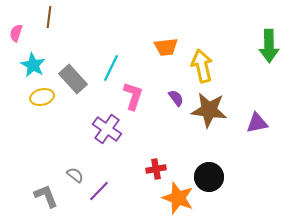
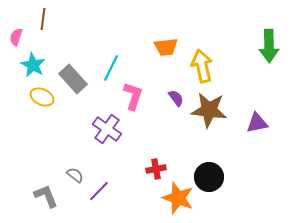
brown line: moved 6 px left, 2 px down
pink semicircle: moved 4 px down
yellow ellipse: rotated 40 degrees clockwise
